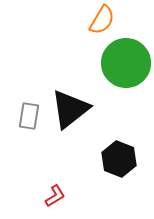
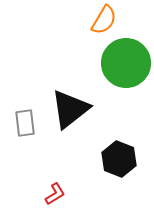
orange semicircle: moved 2 px right
gray rectangle: moved 4 px left, 7 px down; rotated 16 degrees counterclockwise
red L-shape: moved 2 px up
